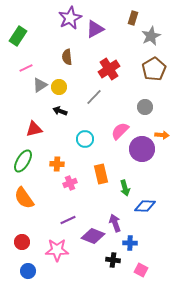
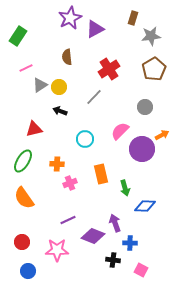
gray star: rotated 18 degrees clockwise
orange arrow: rotated 32 degrees counterclockwise
